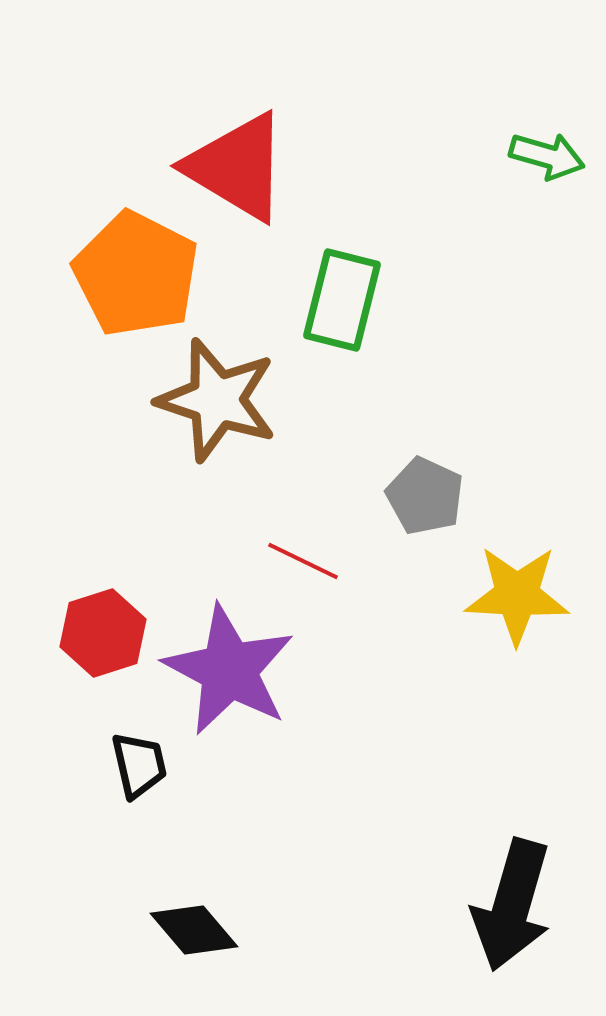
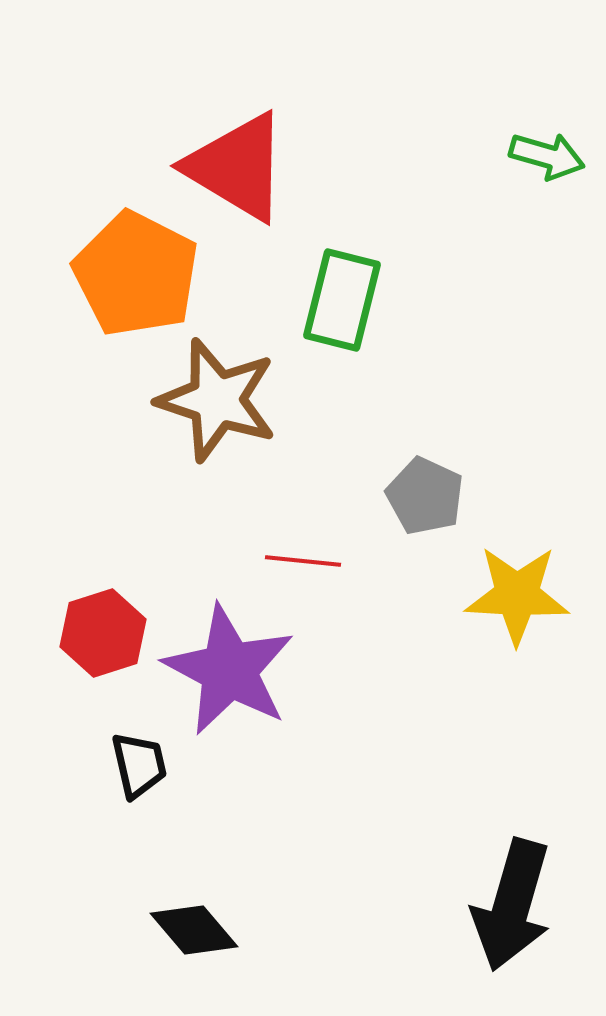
red line: rotated 20 degrees counterclockwise
